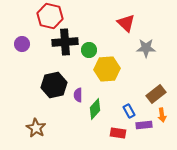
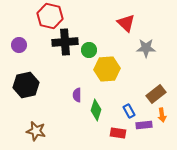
purple circle: moved 3 px left, 1 px down
black hexagon: moved 28 px left
purple semicircle: moved 1 px left
green diamond: moved 1 px right, 1 px down; rotated 25 degrees counterclockwise
brown star: moved 3 px down; rotated 18 degrees counterclockwise
